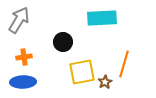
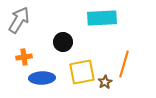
blue ellipse: moved 19 px right, 4 px up
